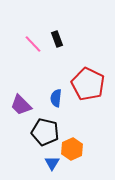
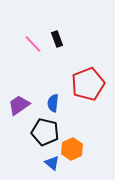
red pentagon: rotated 24 degrees clockwise
blue semicircle: moved 3 px left, 5 px down
purple trapezoid: moved 2 px left; rotated 100 degrees clockwise
blue triangle: rotated 21 degrees counterclockwise
